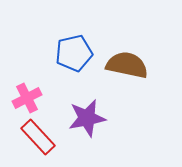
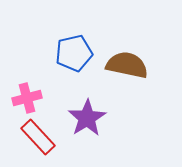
pink cross: rotated 12 degrees clockwise
purple star: rotated 21 degrees counterclockwise
